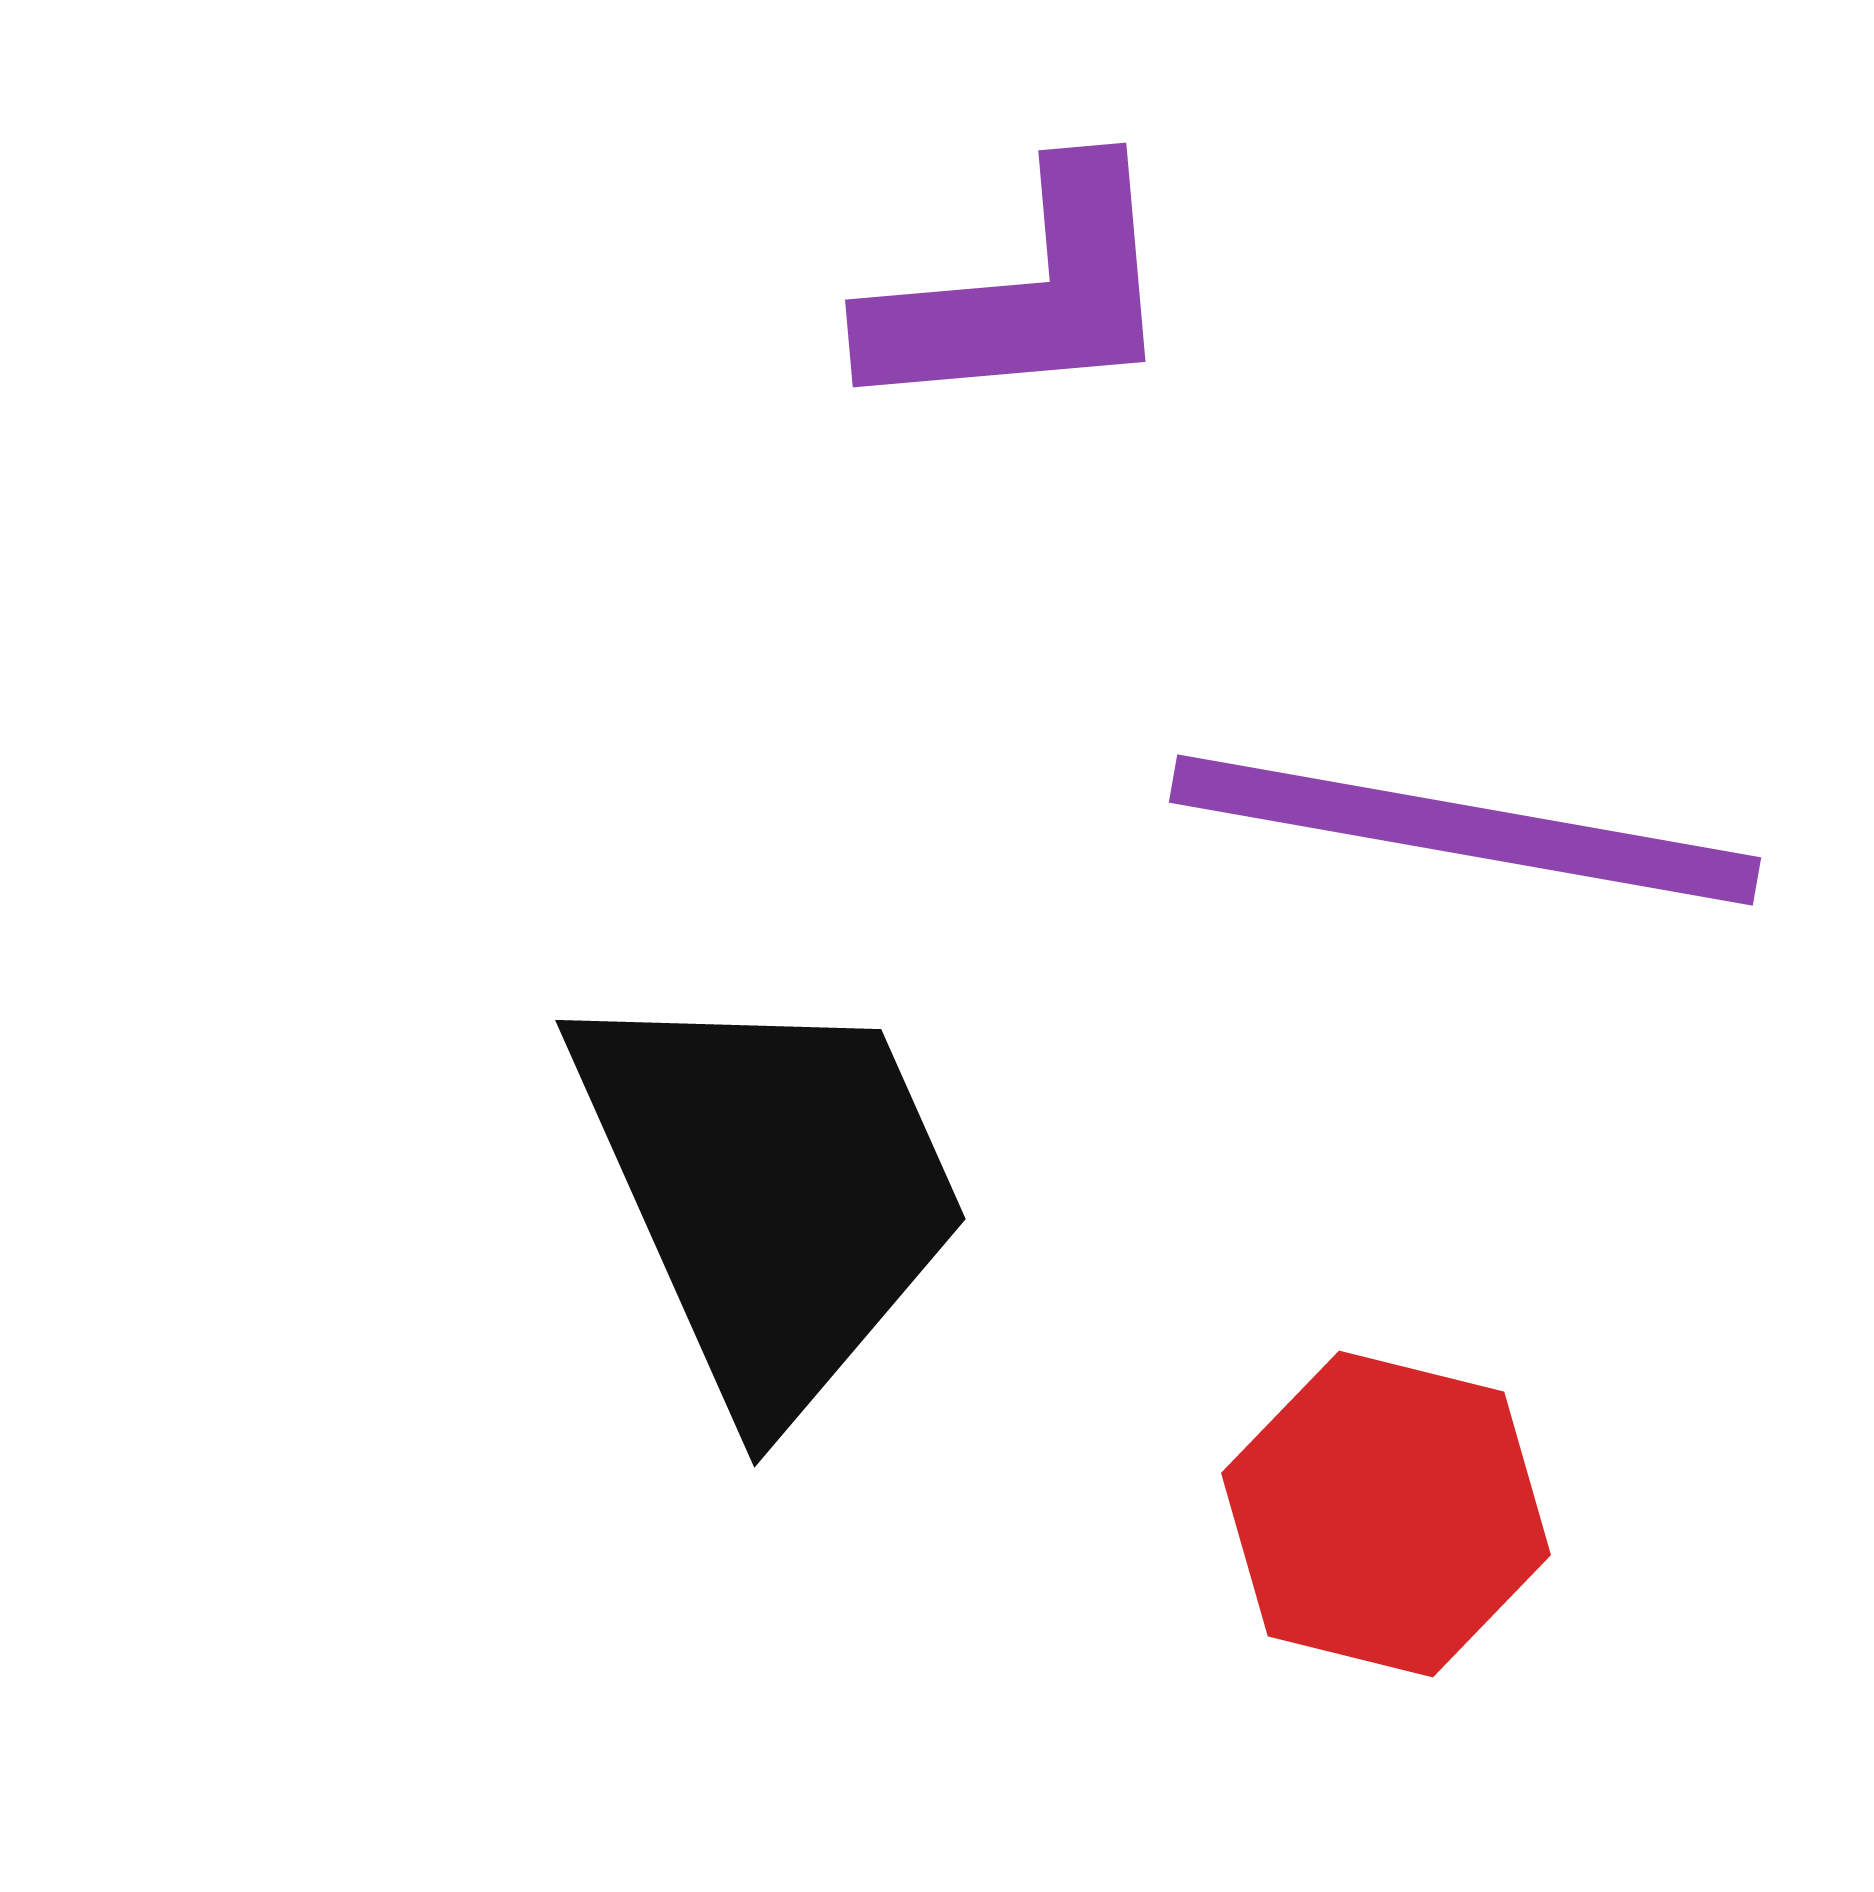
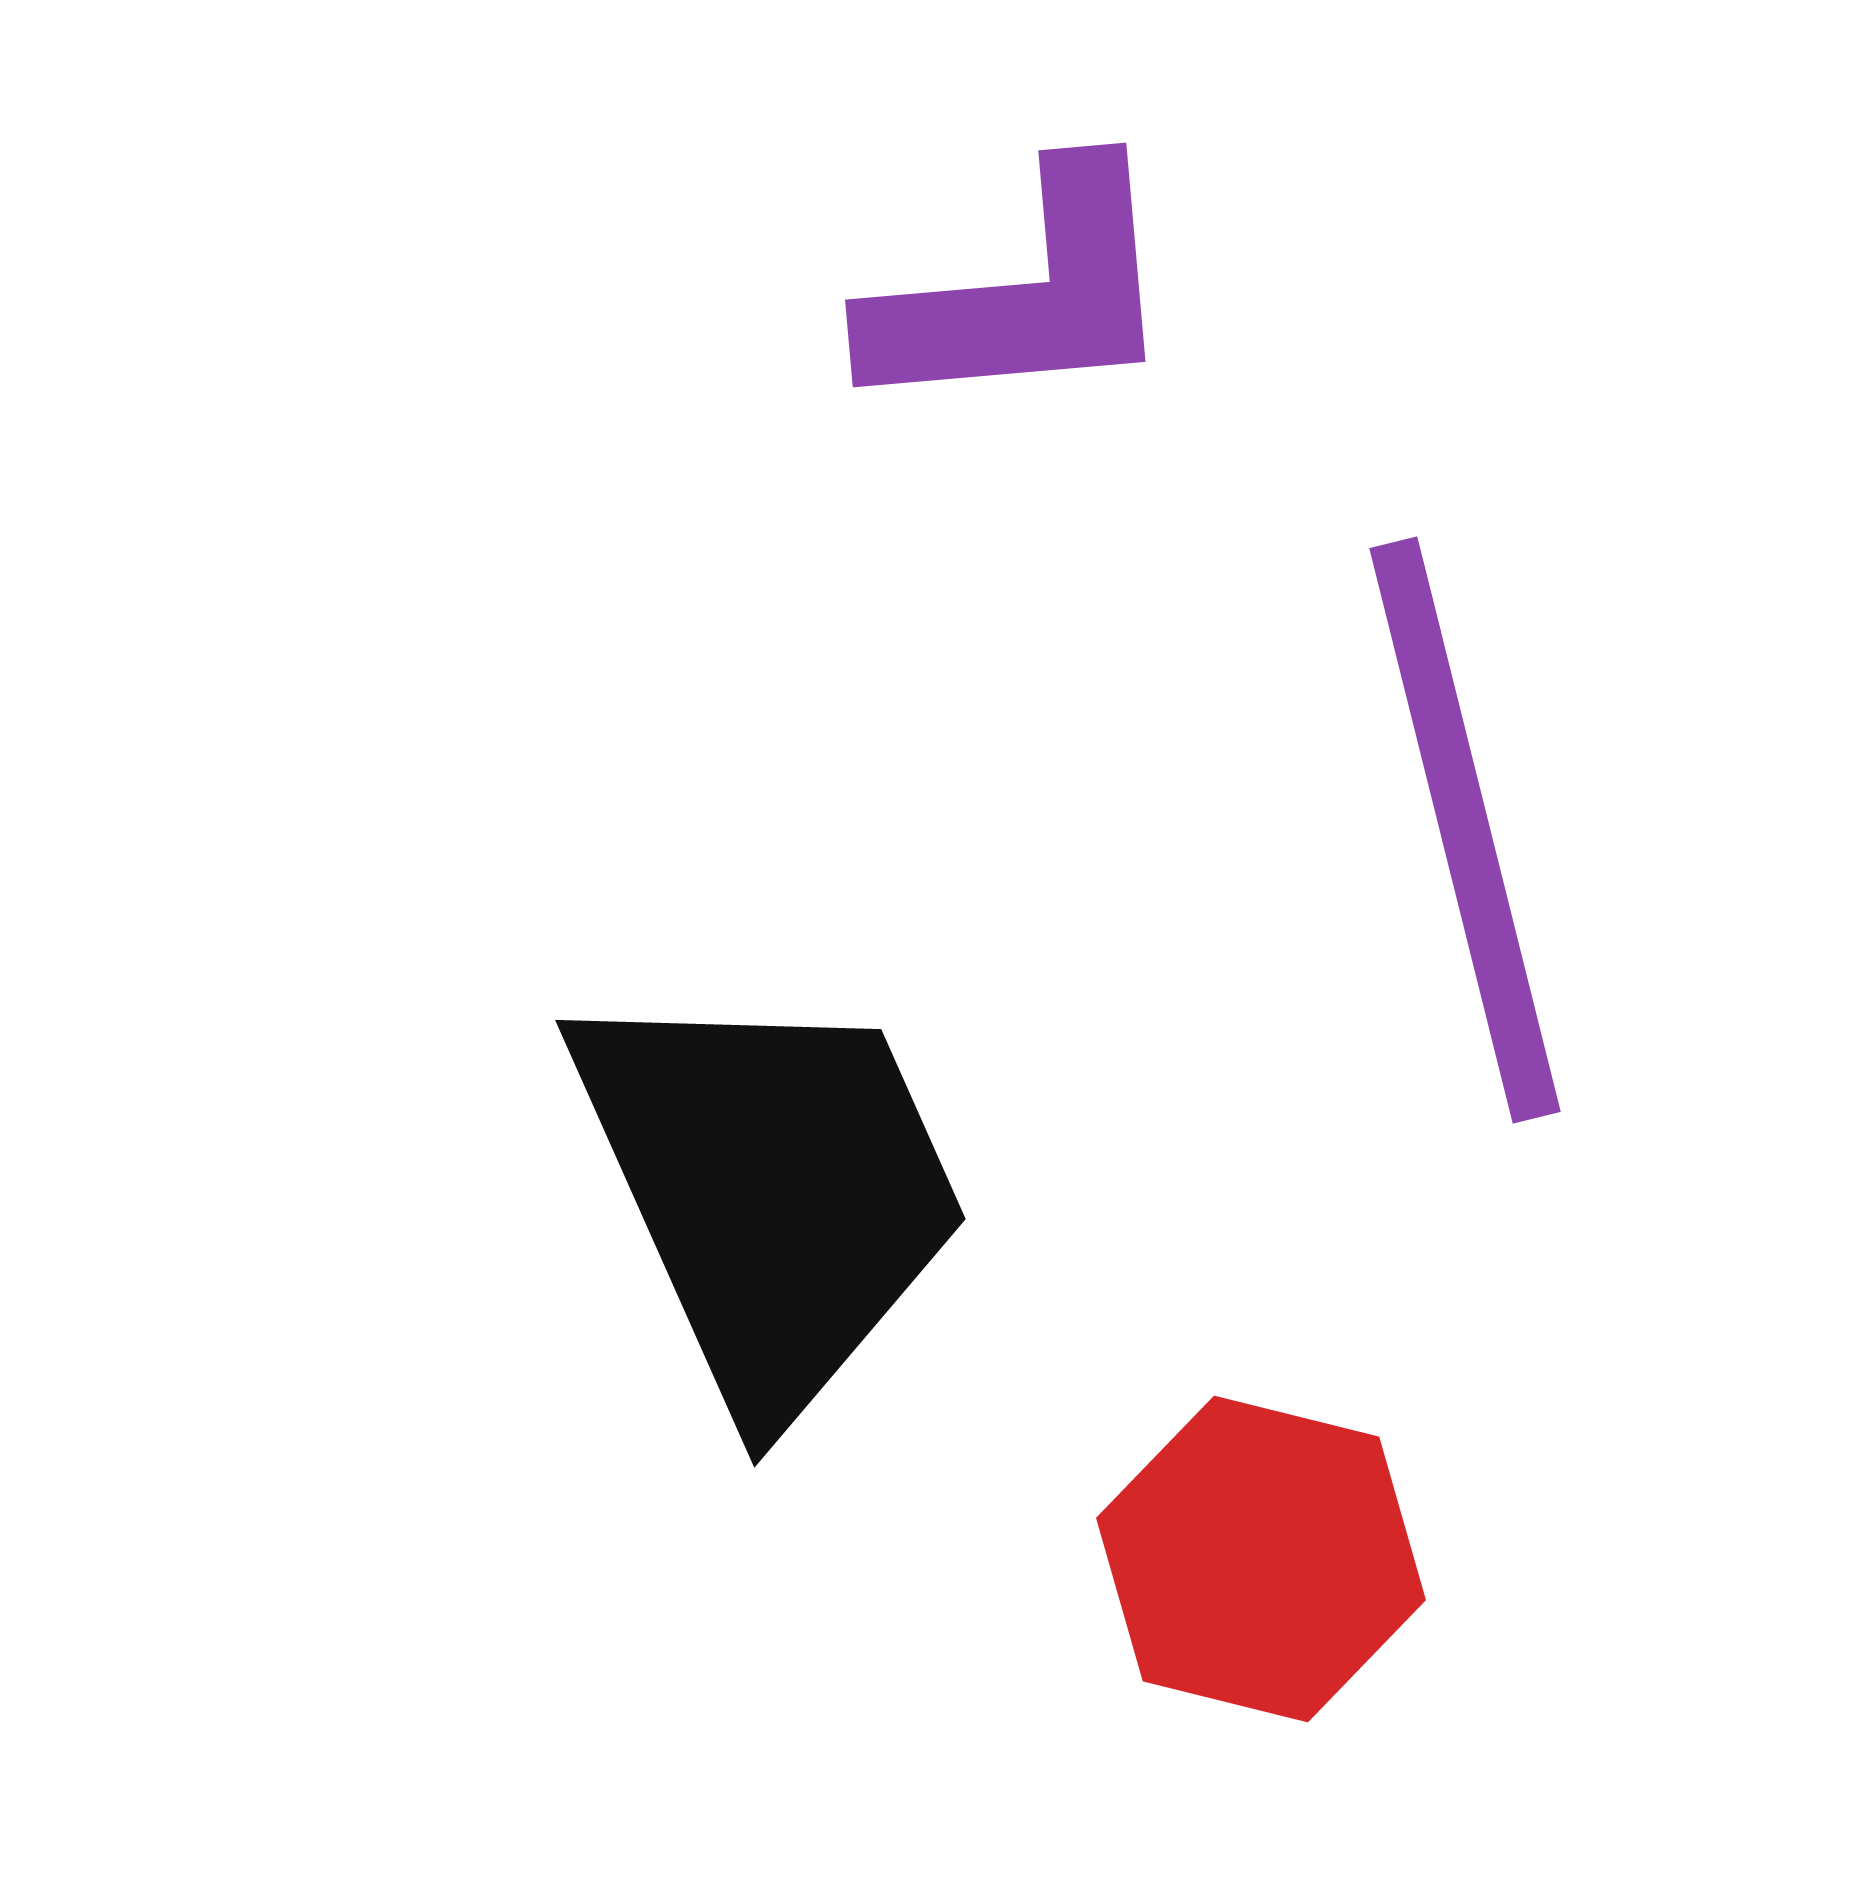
purple line: rotated 66 degrees clockwise
red hexagon: moved 125 px left, 45 px down
